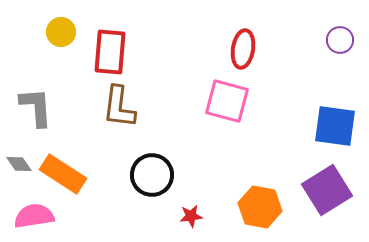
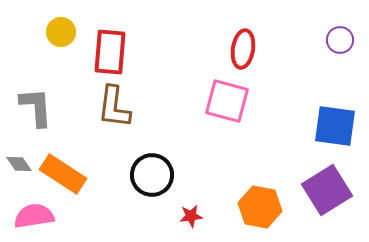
brown L-shape: moved 5 px left
